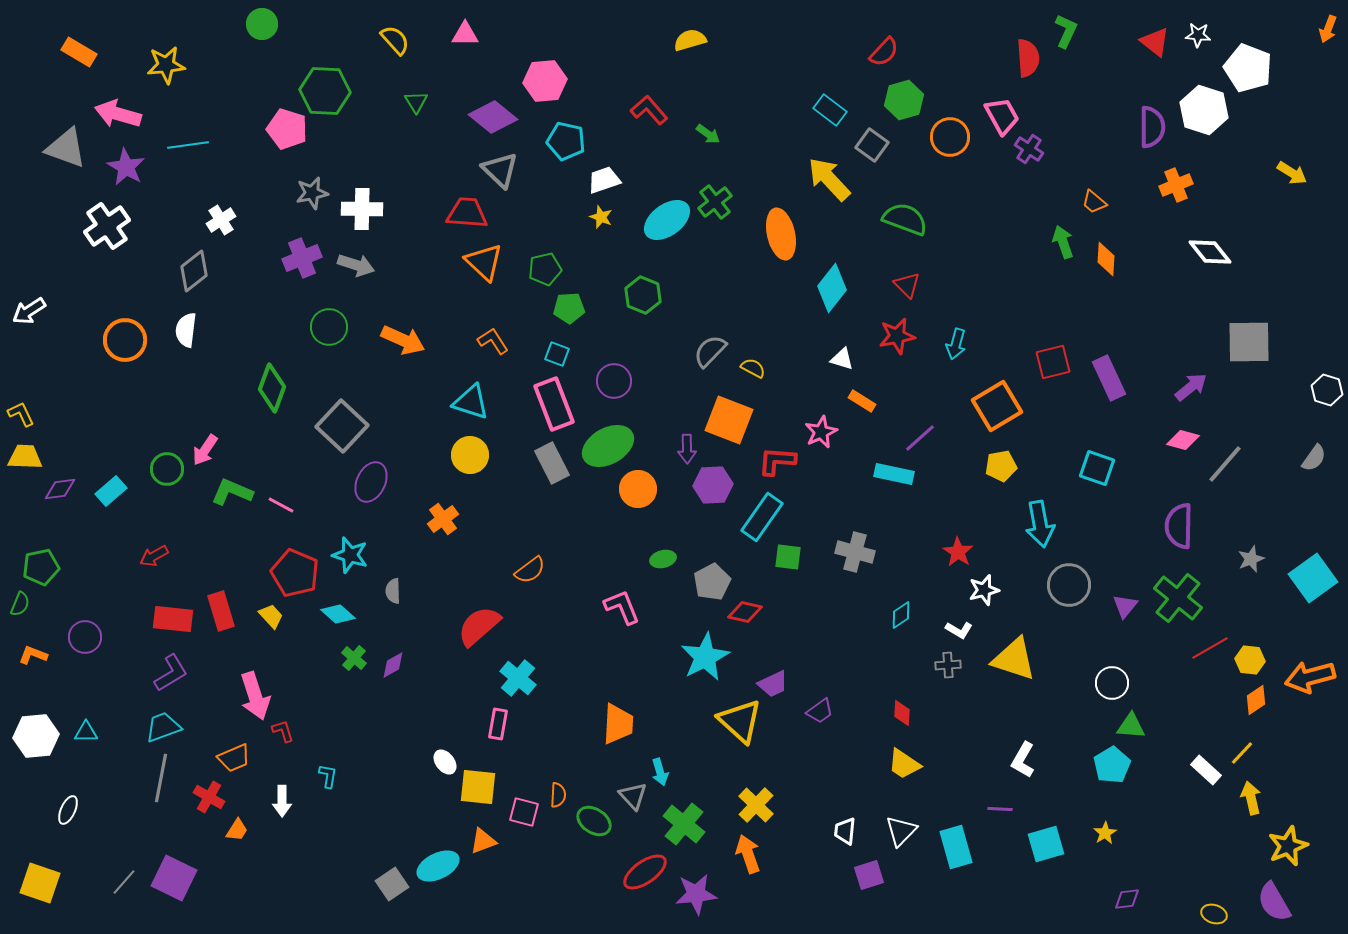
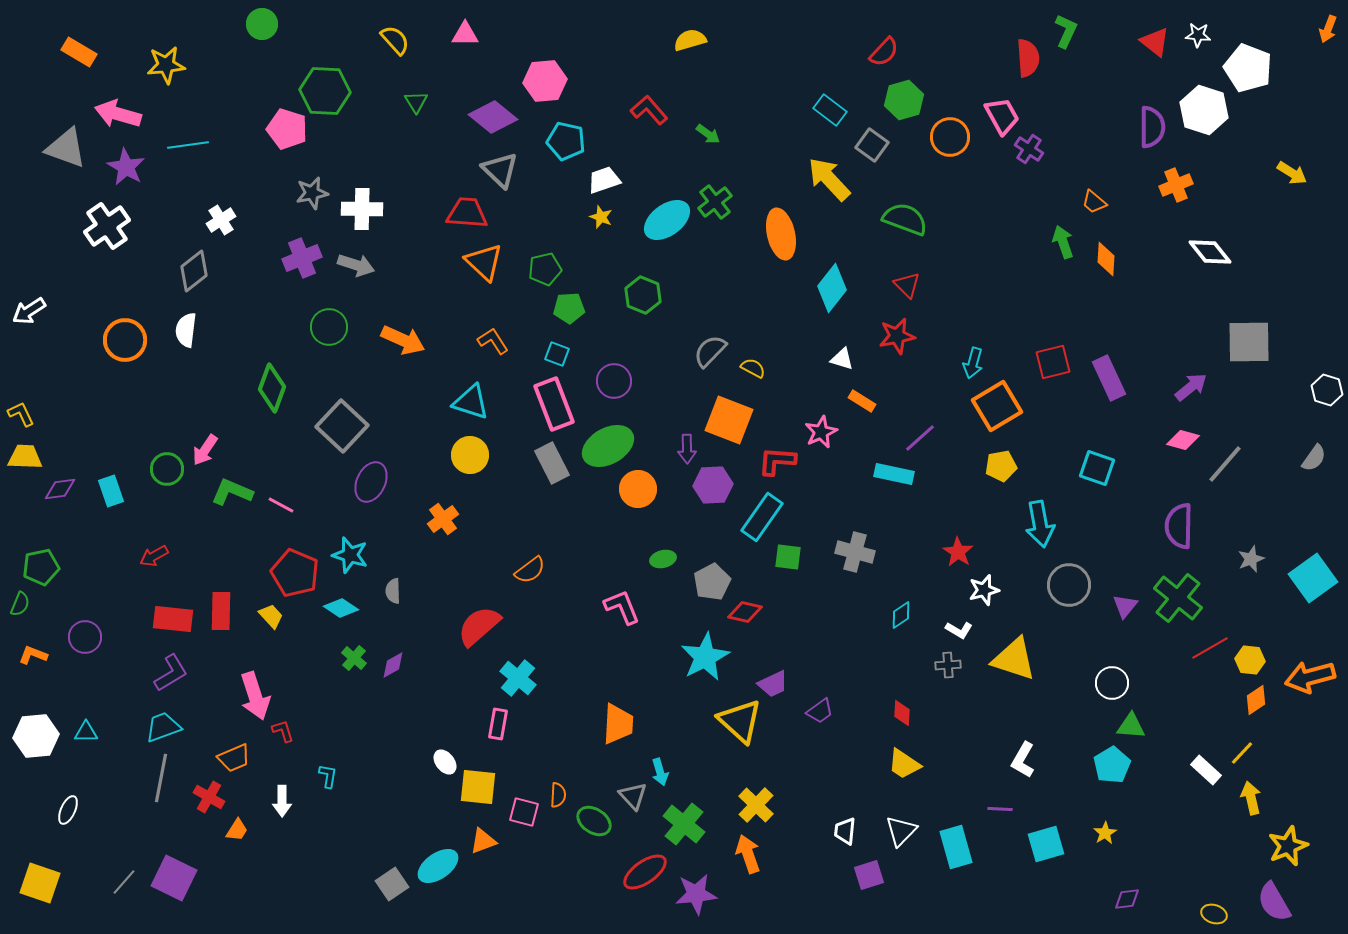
cyan arrow at (956, 344): moved 17 px right, 19 px down
cyan rectangle at (111, 491): rotated 68 degrees counterclockwise
red rectangle at (221, 611): rotated 18 degrees clockwise
cyan diamond at (338, 614): moved 3 px right, 6 px up; rotated 8 degrees counterclockwise
cyan ellipse at (438, 866): rotated 9 degrees counterclockwise
